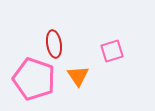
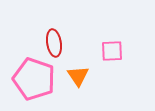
red ellipse: moved 1 px up
pink square: rotated 15 degrees clockwise
